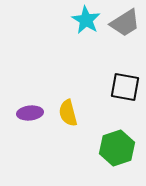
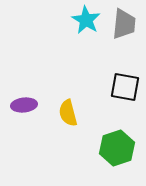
gray trapezoid: moved 1 px left, 1 px down; rotated 52 degrees counterclockwise
purple ellipse: moved 6 px left, 8 px up
